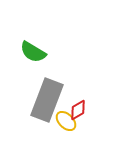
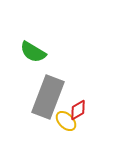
gray rectangle: moved 1 px right, 3 px up
